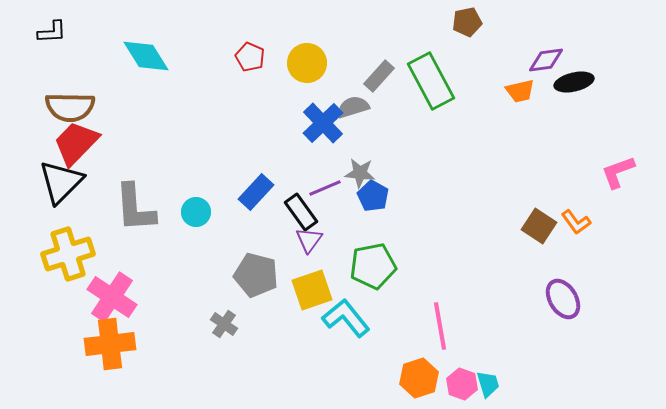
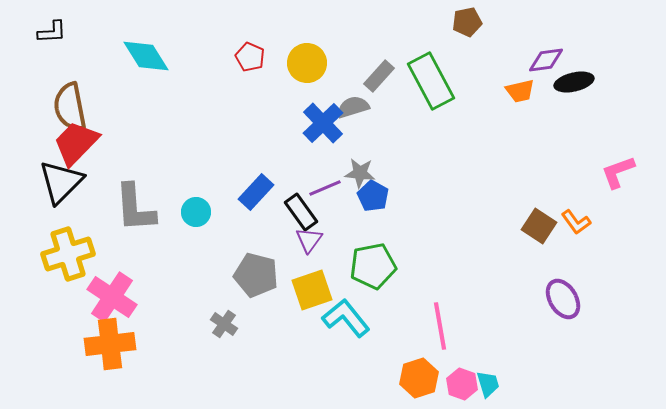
brown semicircle: rotated 78 degrees clockwise
